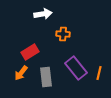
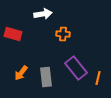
red rectangle: moved 17 px left, 18 px up; rotated 48 degrees clockwise
orange line: moved 1 px left, 5 px down
